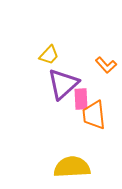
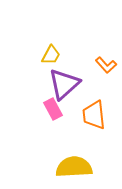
yellow trapezoid: moved 2 px right; rotated 15 degrees counterclockwise
purple triangle: moved 1 px right
pink rectangle: moved 28 px left, 10 px down; rotated 25 degrees counterclockwise
yellow semicircle: moved 2 px right
